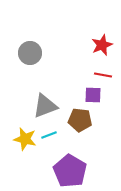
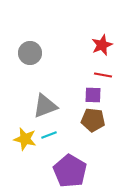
brown pentagon: moved 13 px right
